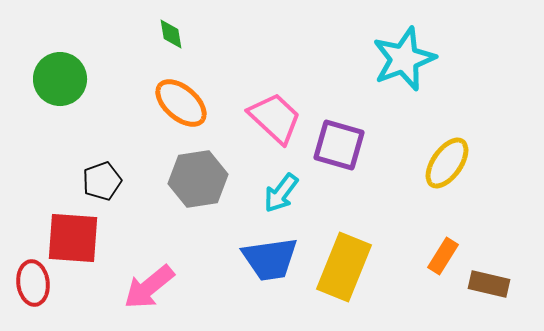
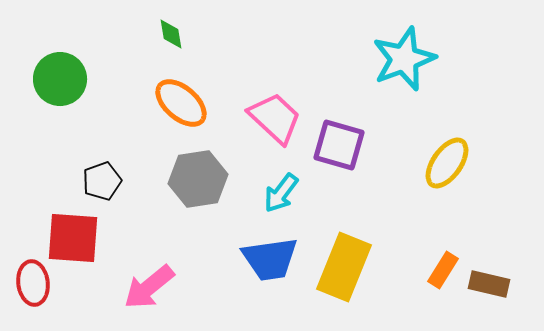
orange rectangle: moved 14 px down
